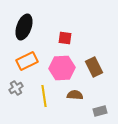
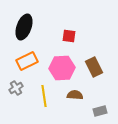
red square: moved 4 px right, 2 px up
